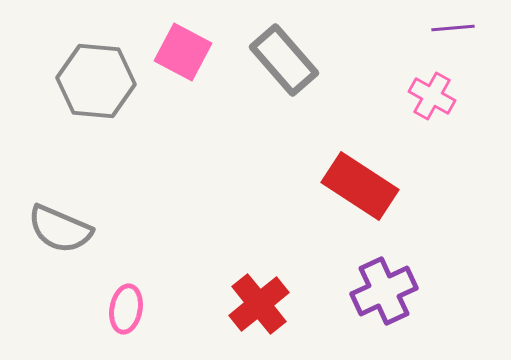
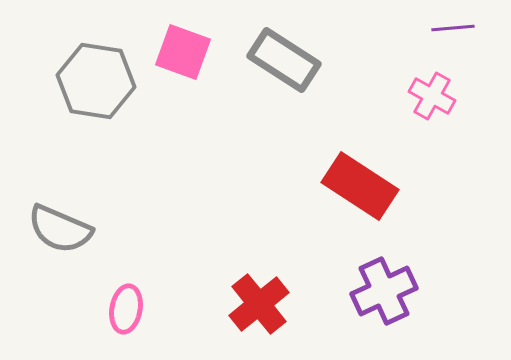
pink square: rotated 8 degrees counterclockwise
gray rectangle: rotated 16 degrees counterclockwise
gray hexagon: rotated 4 degrees clockwise
